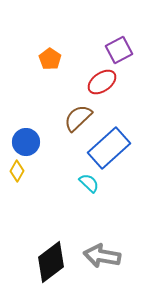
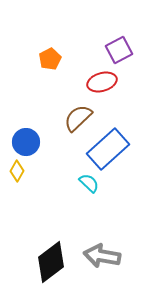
orange pentagon: rotated 10 degrees clockwise
red ellipse: rotated 20 degrees clockwise
blue rectangle: moved 1 px left, 1 px down
